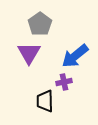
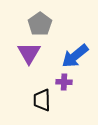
purple cross: rotated 14 degrees clockwise
black trapezoid: moved 3 px left, 1 px up
